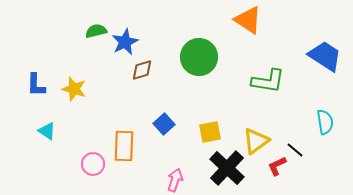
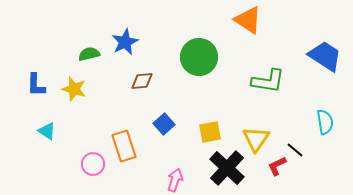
green semicircle: moved 7 px left, 23 px down
brown diamond: moved 11 px down; rotated 10 degrees clockwise
yellow triangle: moved 2 px up; rotated 20 degrees counterclockwise
orange rectangle: rotated 20 degrees counterclockwise
